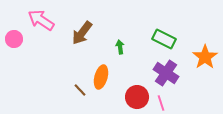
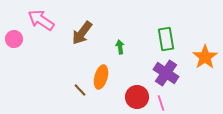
green rectangle: moved 2 px right; rotated 55 degrees clockwise
